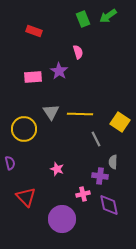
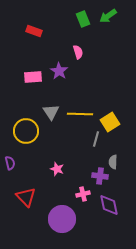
yellow square: moved 10 px left; rotated 24 degrees clockwise
yellow circle: moved 2 px right, 2 px down
gray line: rotated 42 degrees clockwise
